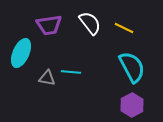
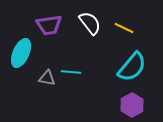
cyan semicircle: rotated 68 degrees clockwise
